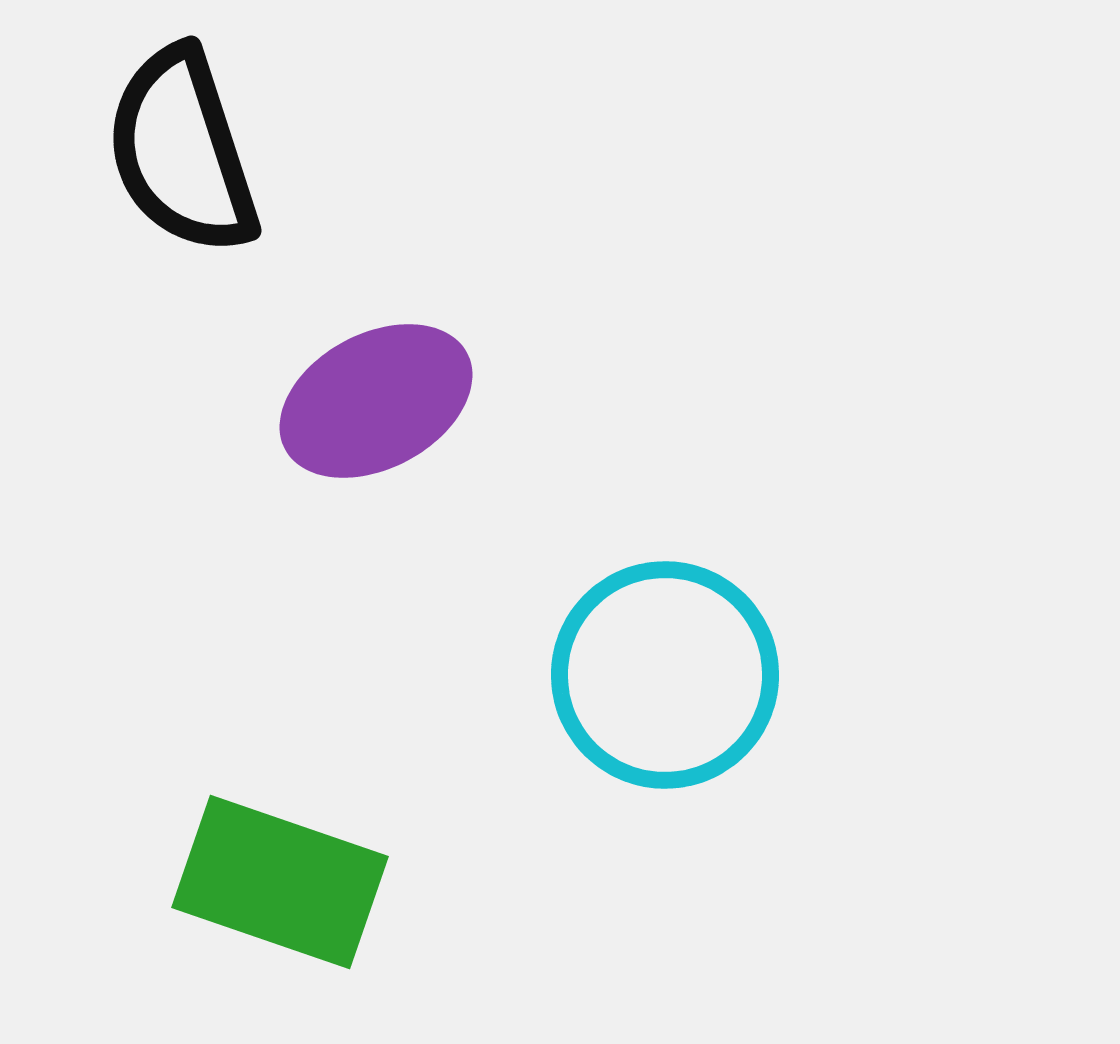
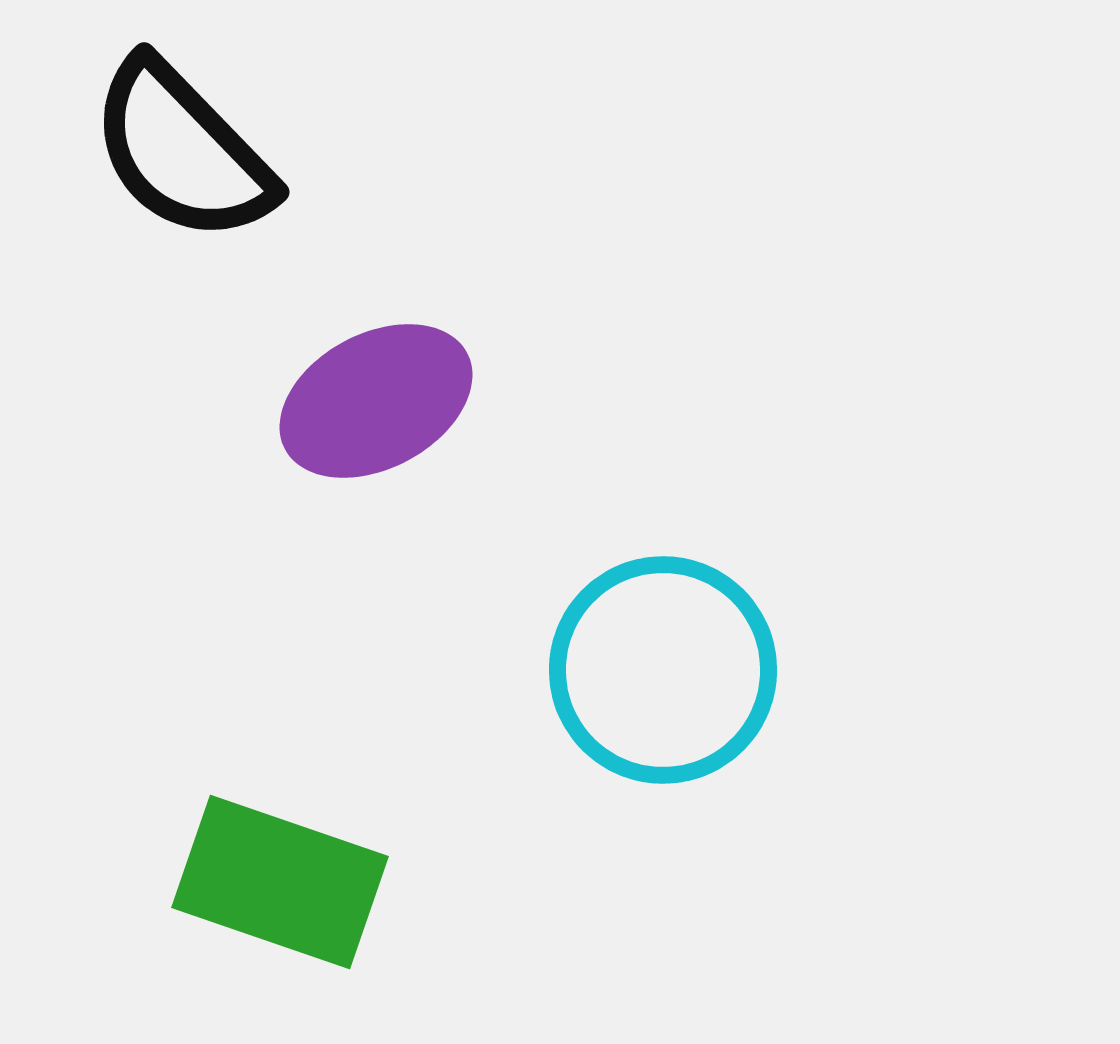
black semicircle: rotated 26 degrees counterclockwise
cyan circle: moved 2 px left, 5 px up
